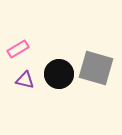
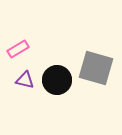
black circle: moved 2 px left, 6 px down
